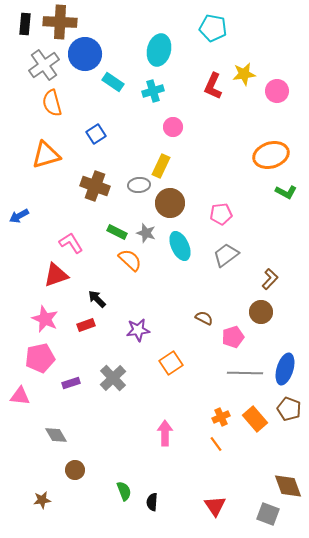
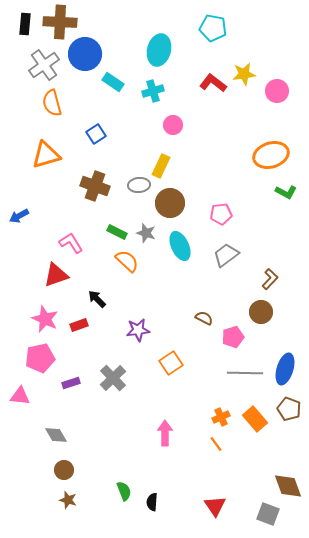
red L-shape at (213, 86): moved 3 px up; rotated 104 degrees clockwise
pink circle at (173, 127): moved 2 px up
orange semicircle at (130, 260): moved 3 px left, 1 px down
red rectangle at (86, 325): moved 7 px left
brown circle at (75, 470): moved 11 px left
brown star at (42, 500): moved 26 px right; rotated 24 degrees clockwise
